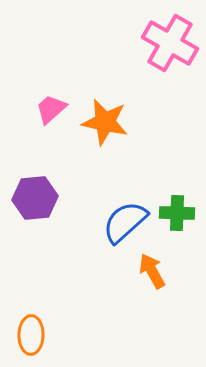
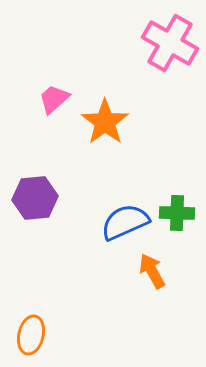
pink trapezoid: moved 3 px right, 10 px up
orange star: rotated 24 degrees clockwise
blue semicircle: rotated 18 degrees clockwise
orange ellipse: rotated 12 degrees clockwise
